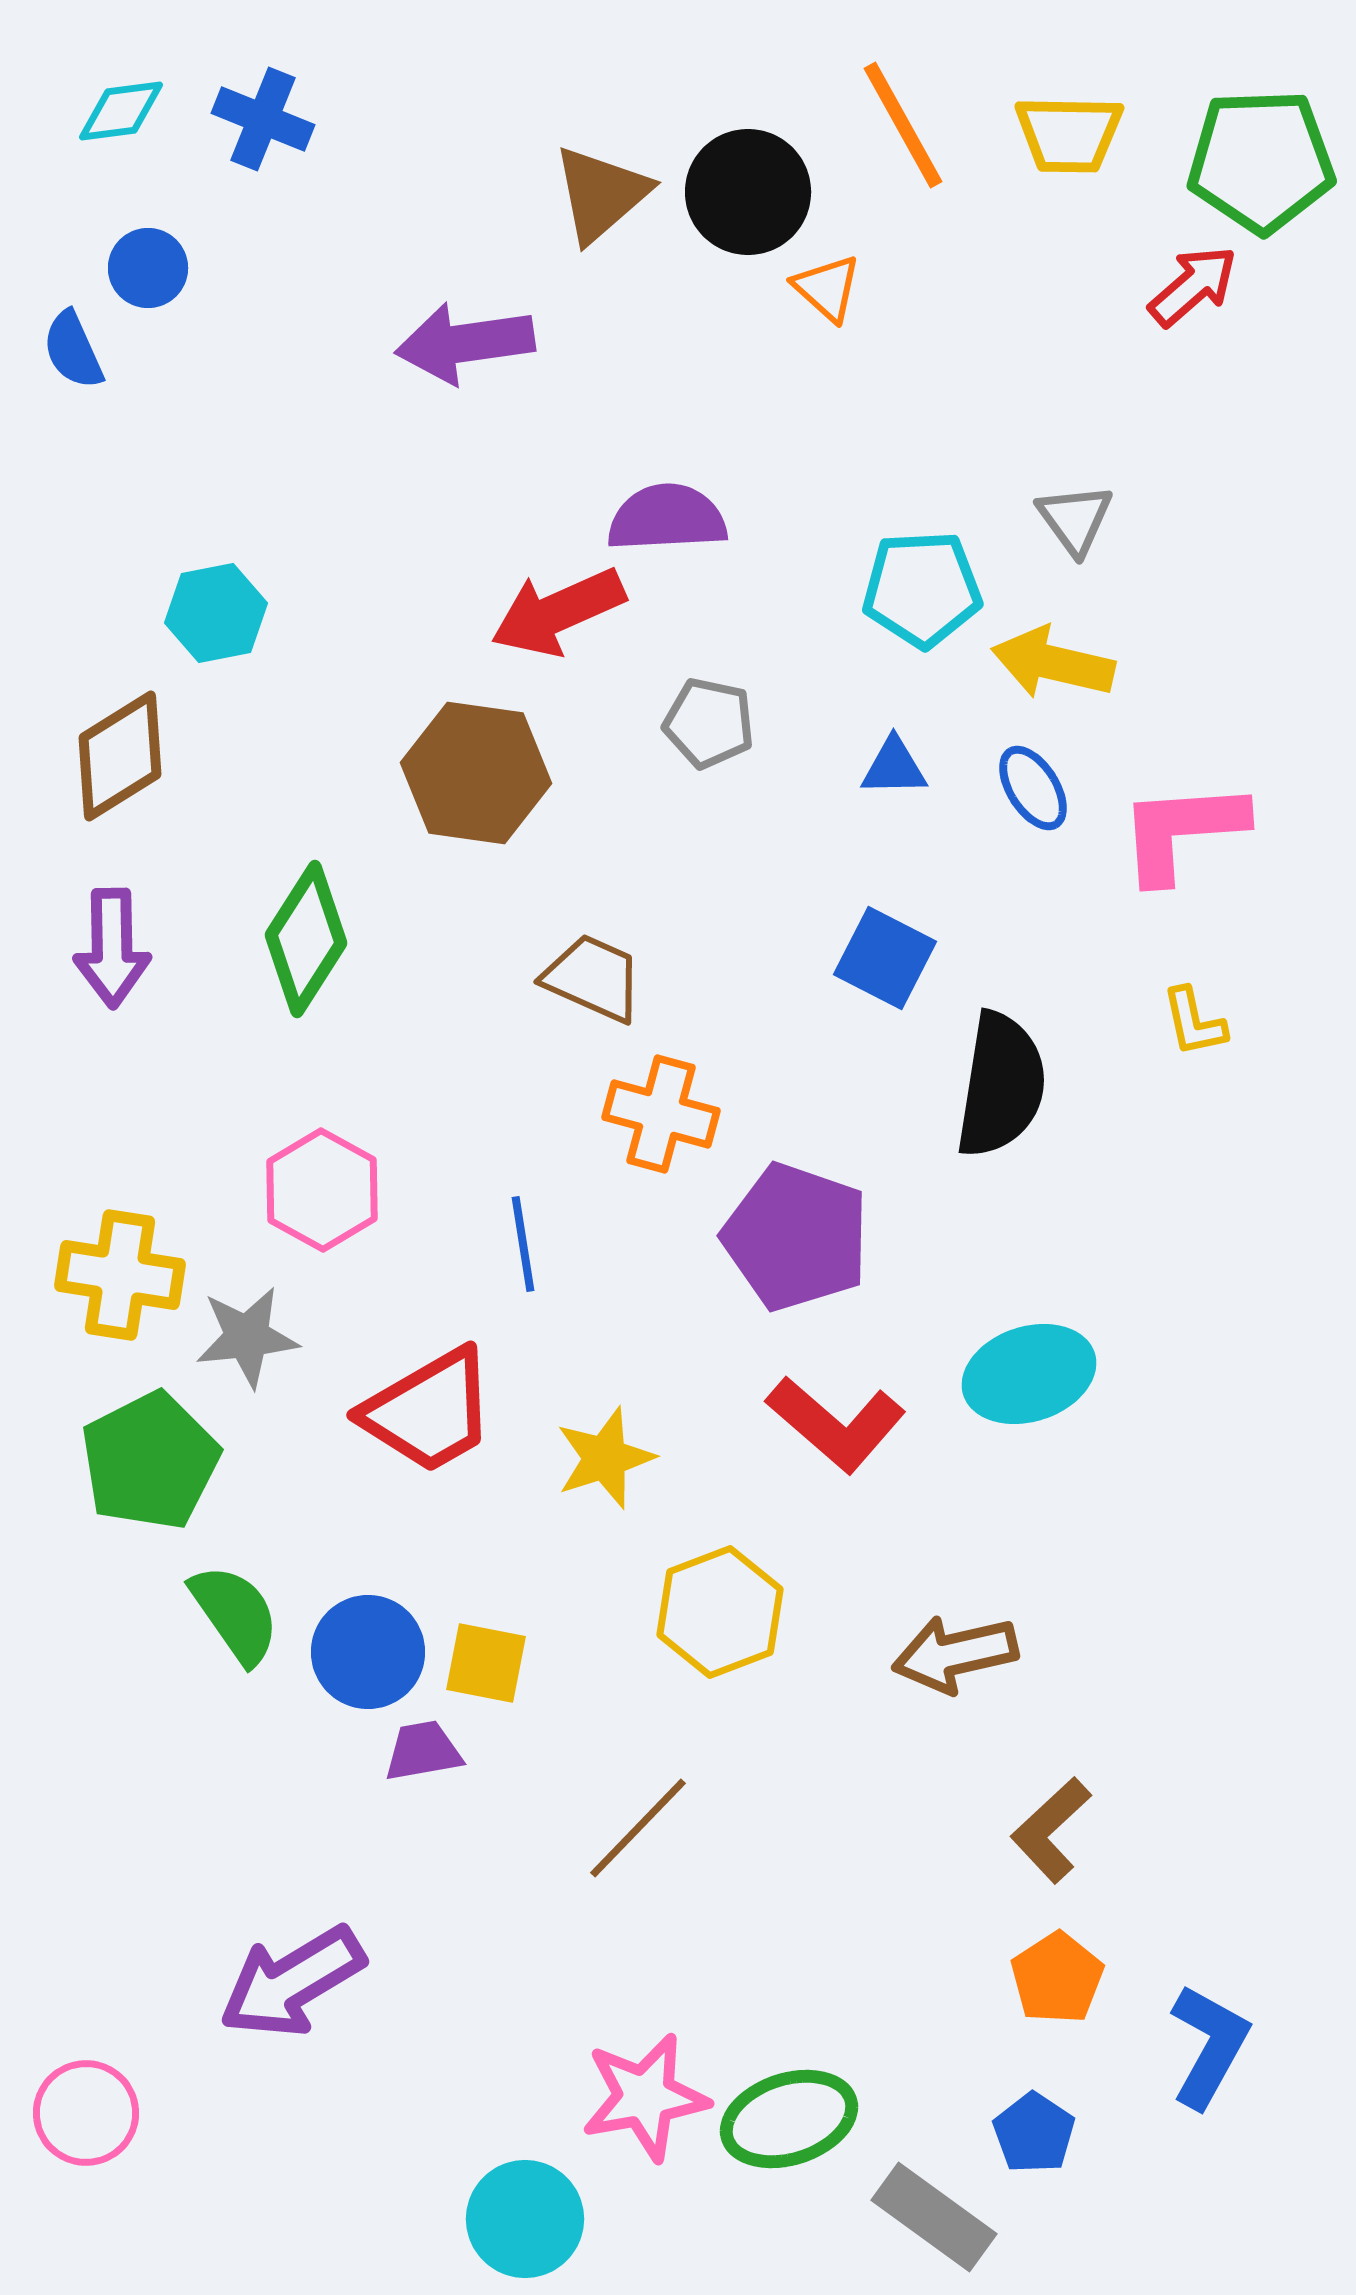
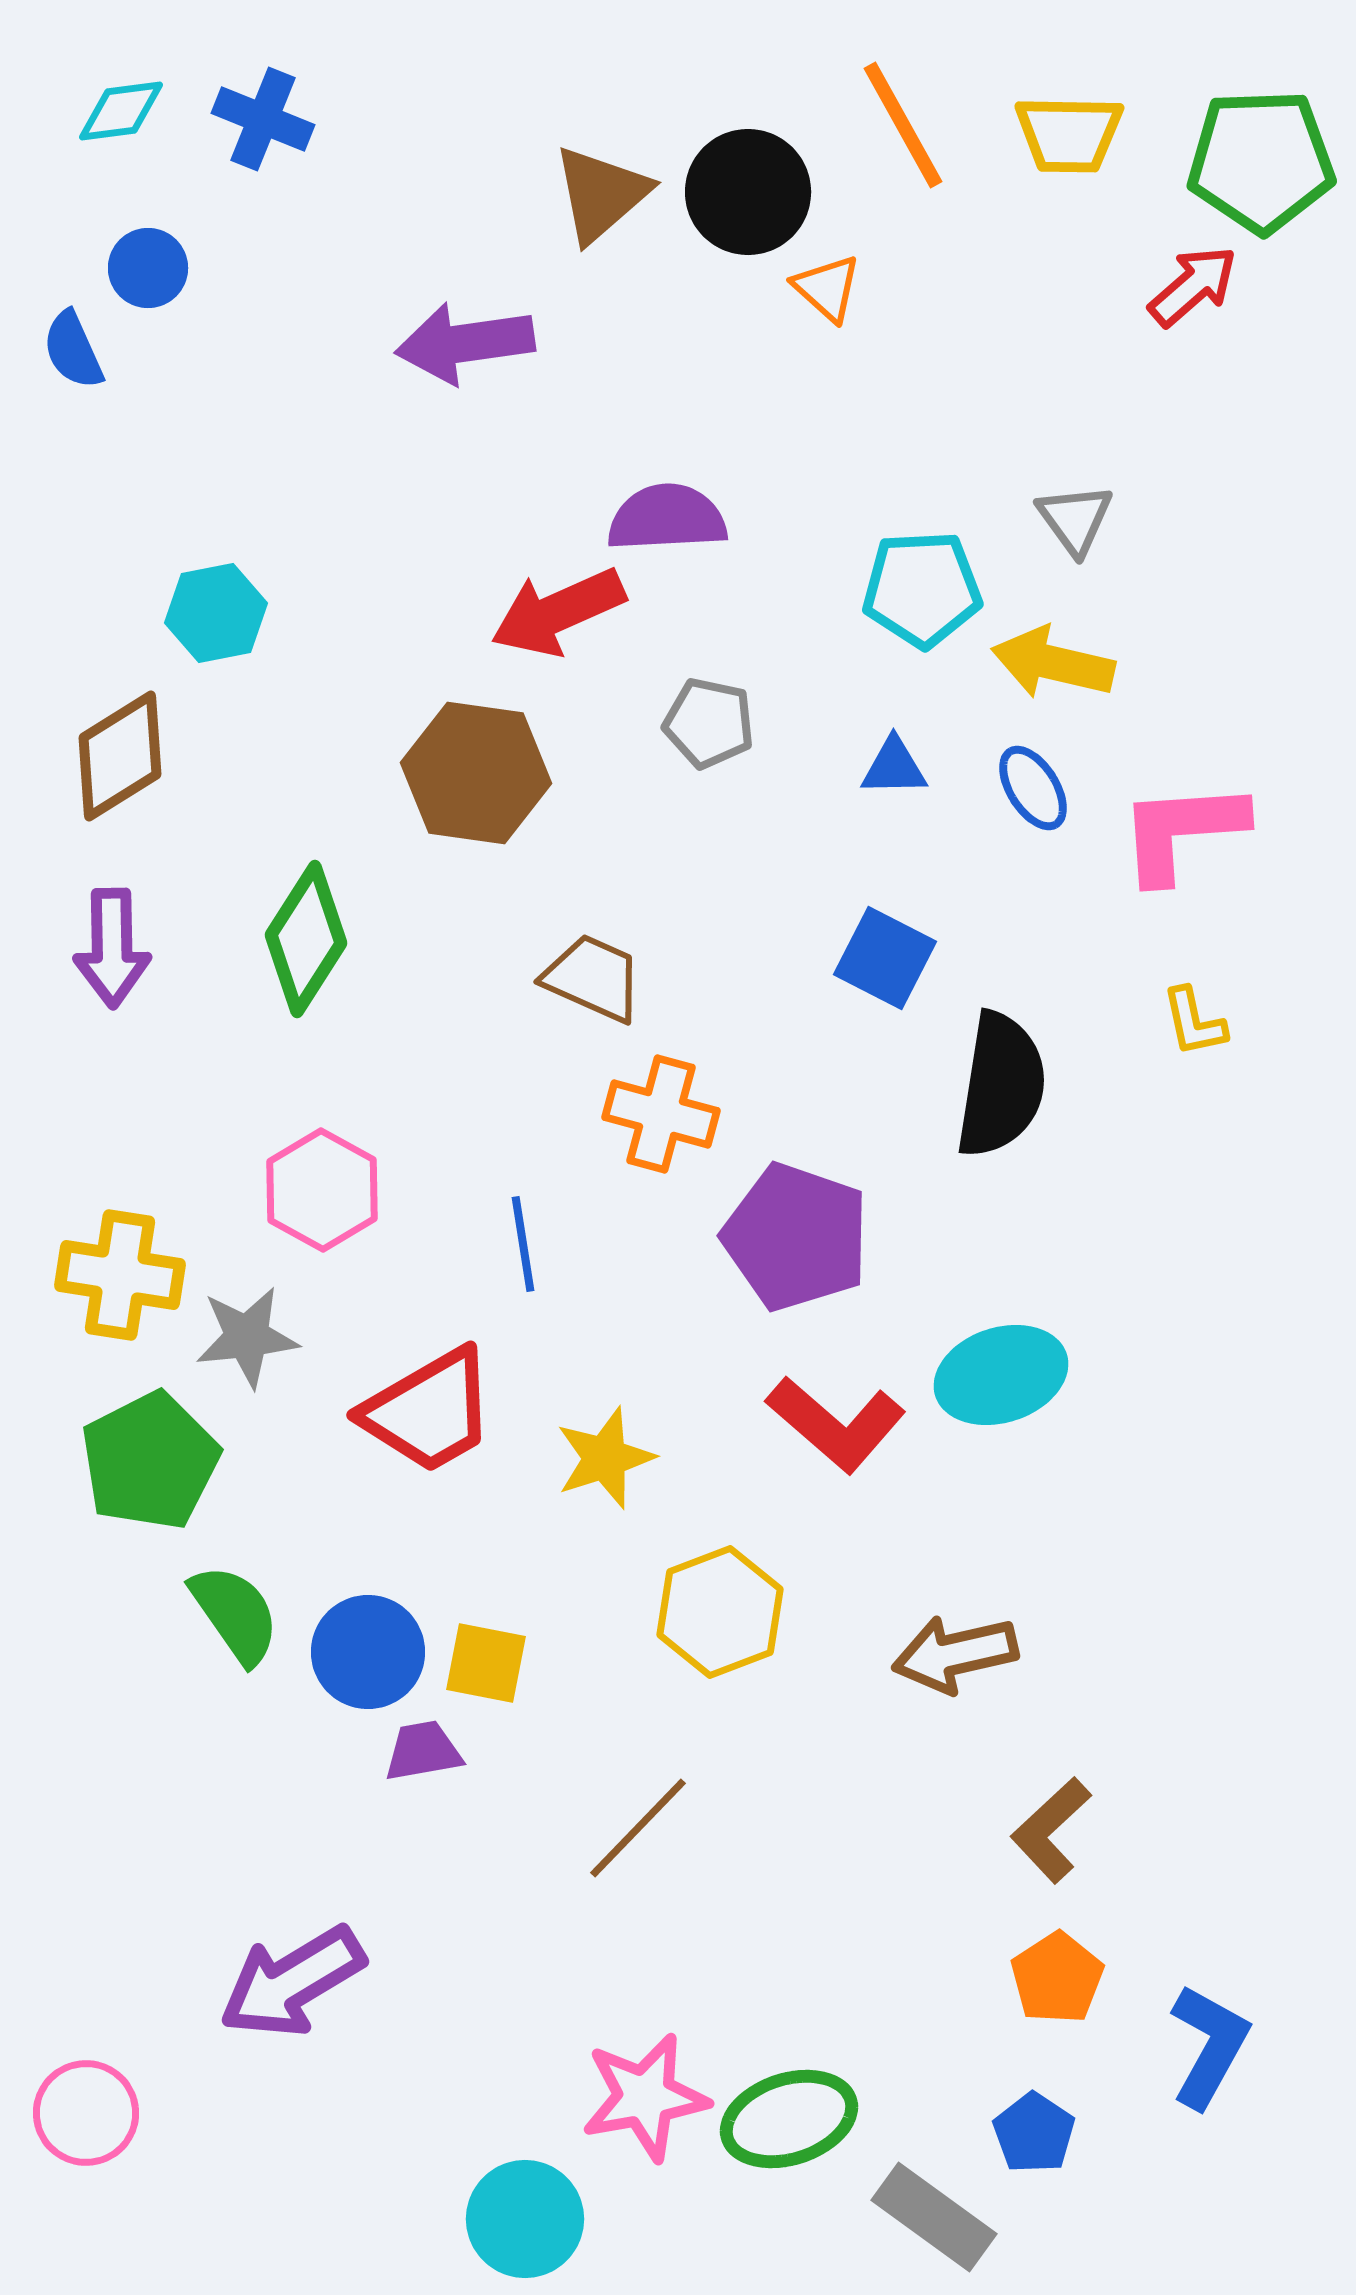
cyan ellipse at (1029, 1374): moved 28 px left, 1 px down
